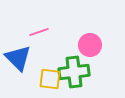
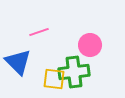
blue triangle: moved 4 px down
yellow square: moved 4 px right
